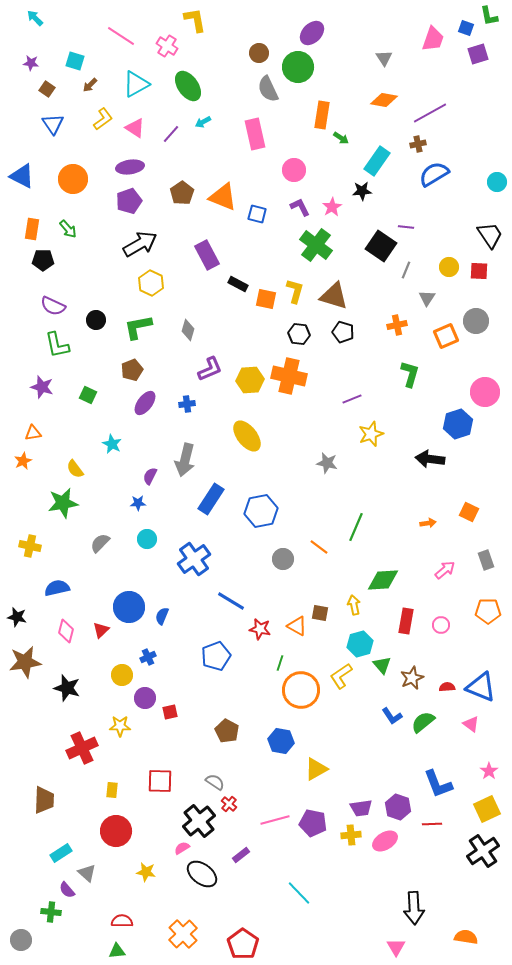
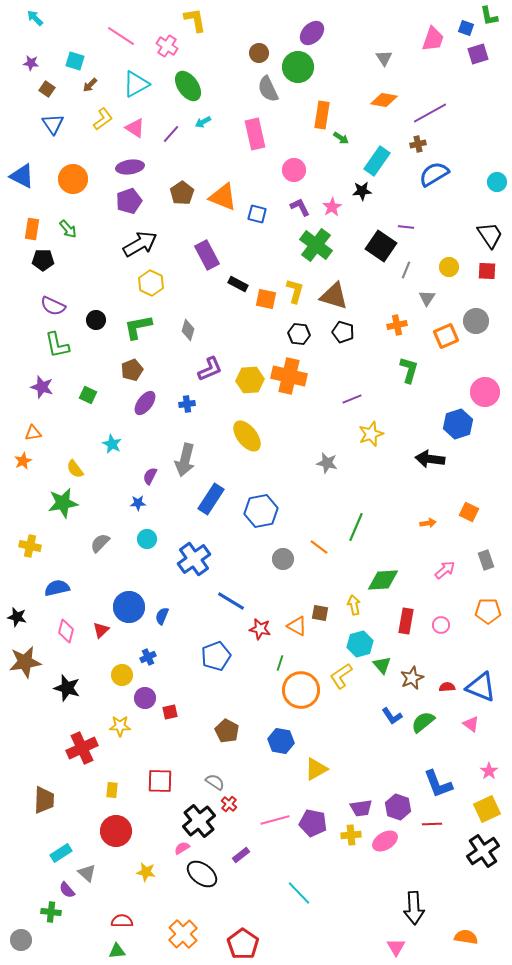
red square at (479, 271): moved 8 px right
green L-shape at (410, 374): moved 1 px left, 4 px up
